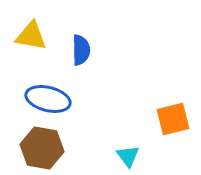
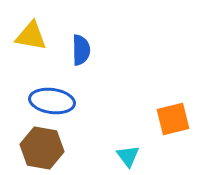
blue ellipse: moved 4 px right, 2 px down; rotated 6 degrees counterclockwise
